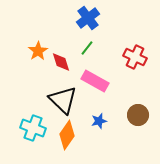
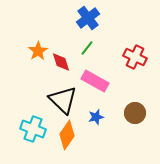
brown circle: moved 3 px left, 2 px up
blue star: moved 3 px left, 4 px up
cyan cross: moved 1 px down
